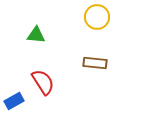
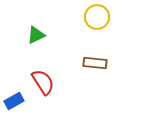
green triangle: rotated 30 degrees counterclockwise
